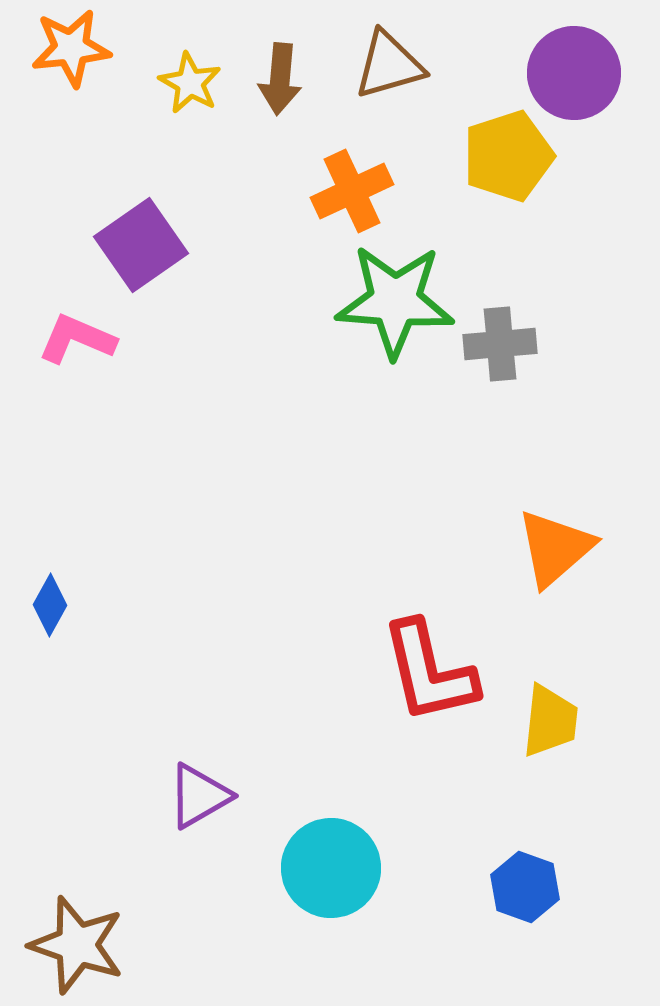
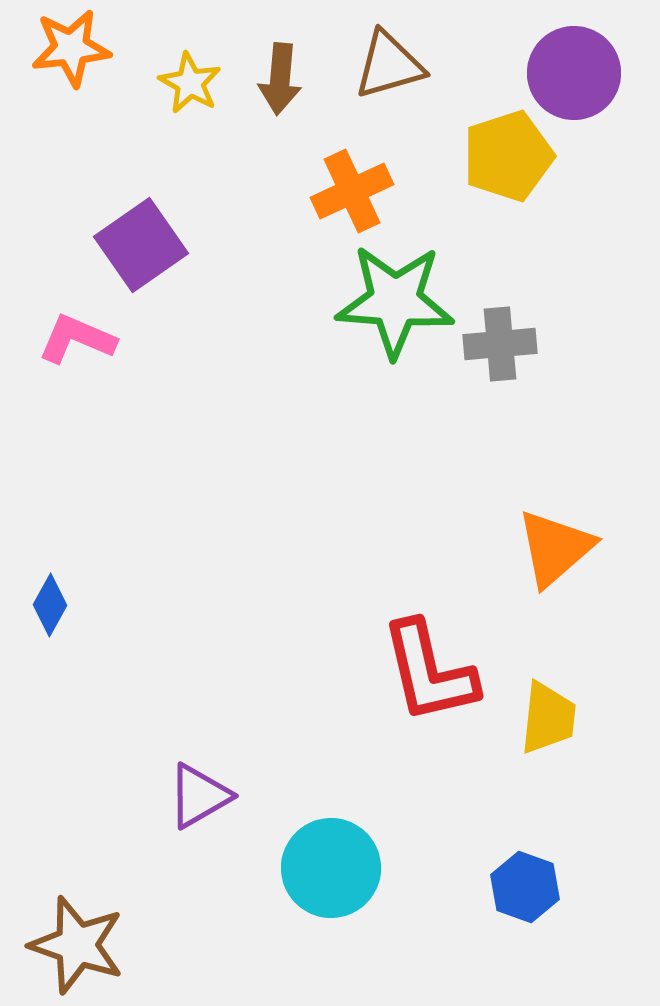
yellow trapezoid: moved 2 px left, 3 px up
